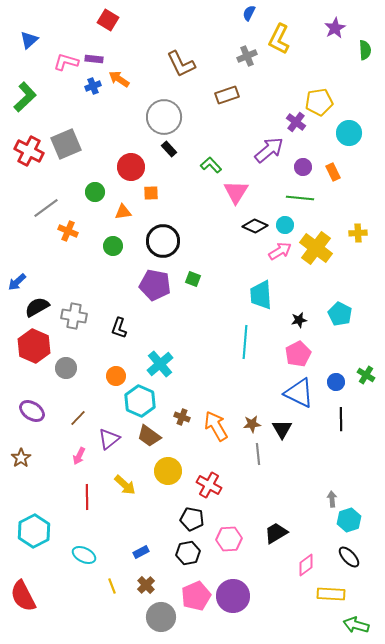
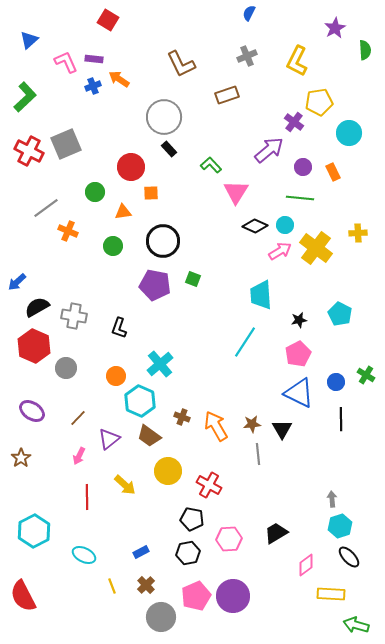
yellow L-shape at (279, 39): moved 18 px right, 22 px down
pink L-shape at (66, 62): rotated 50 degrees clockwise
purple cross at (296, 122): moved 2 px left
cyan line at (245, 342): rotated 28 degrees clockwise
cyan hexagon at (349, 520): moved 9 px left, 6 px down
